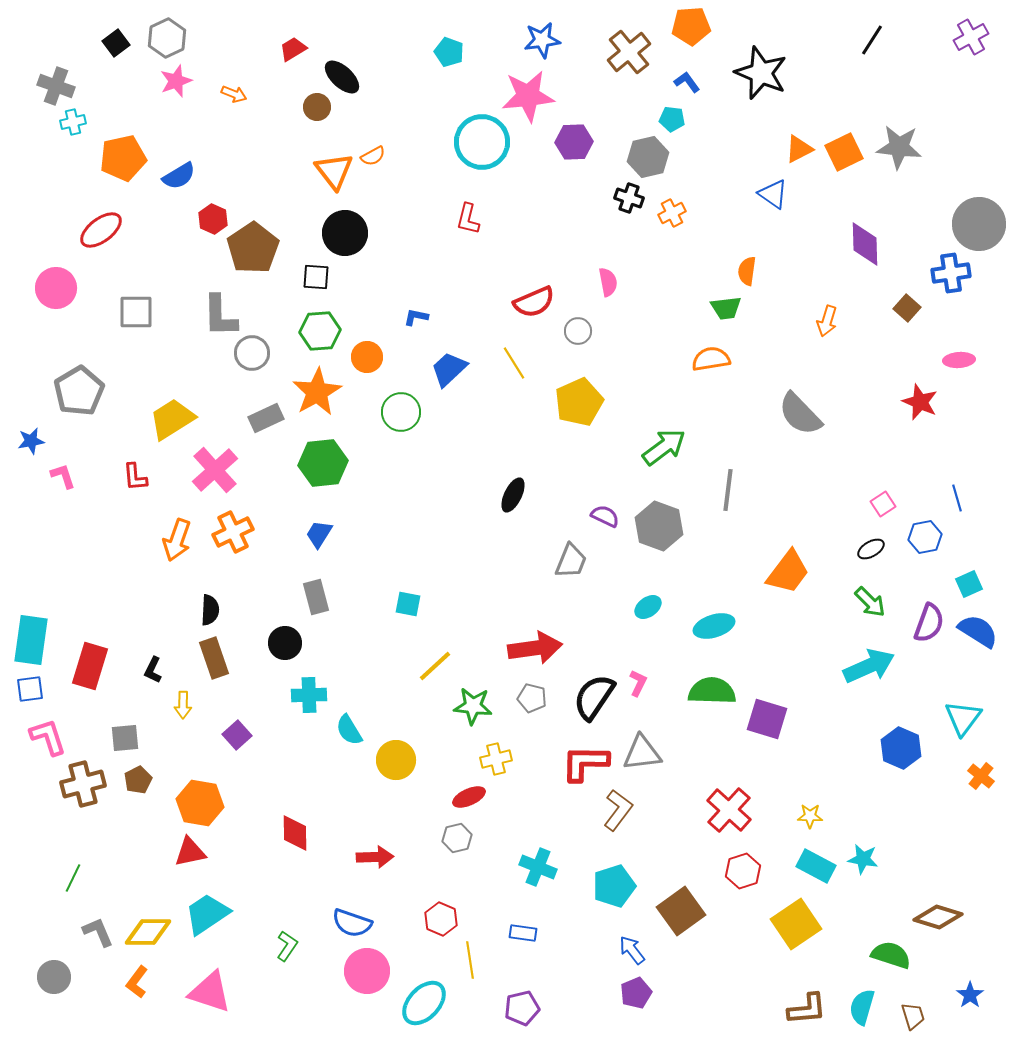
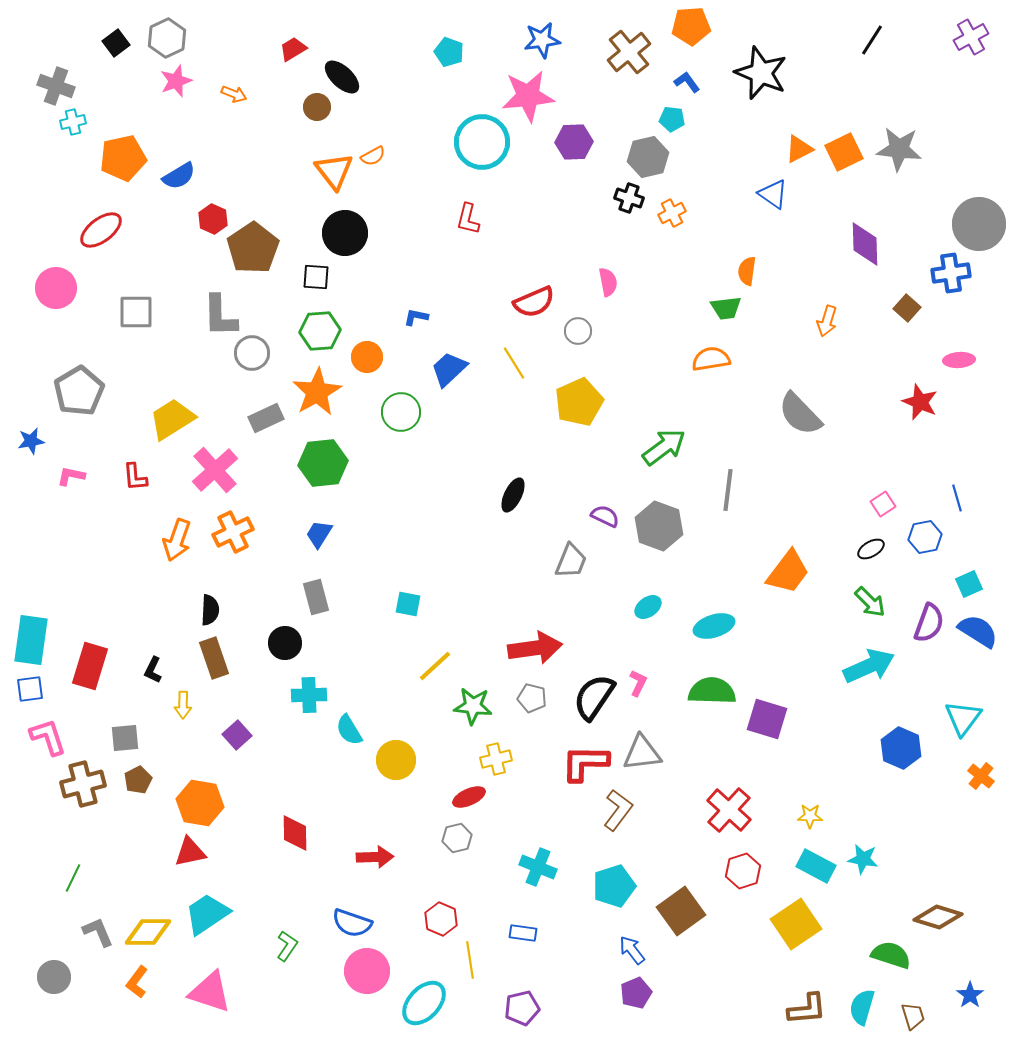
gray star at (899, 147): moved 2 px down
pink L-shape at (63, 476): moved 8 px right; rotated 60 degrees counterclockwise
